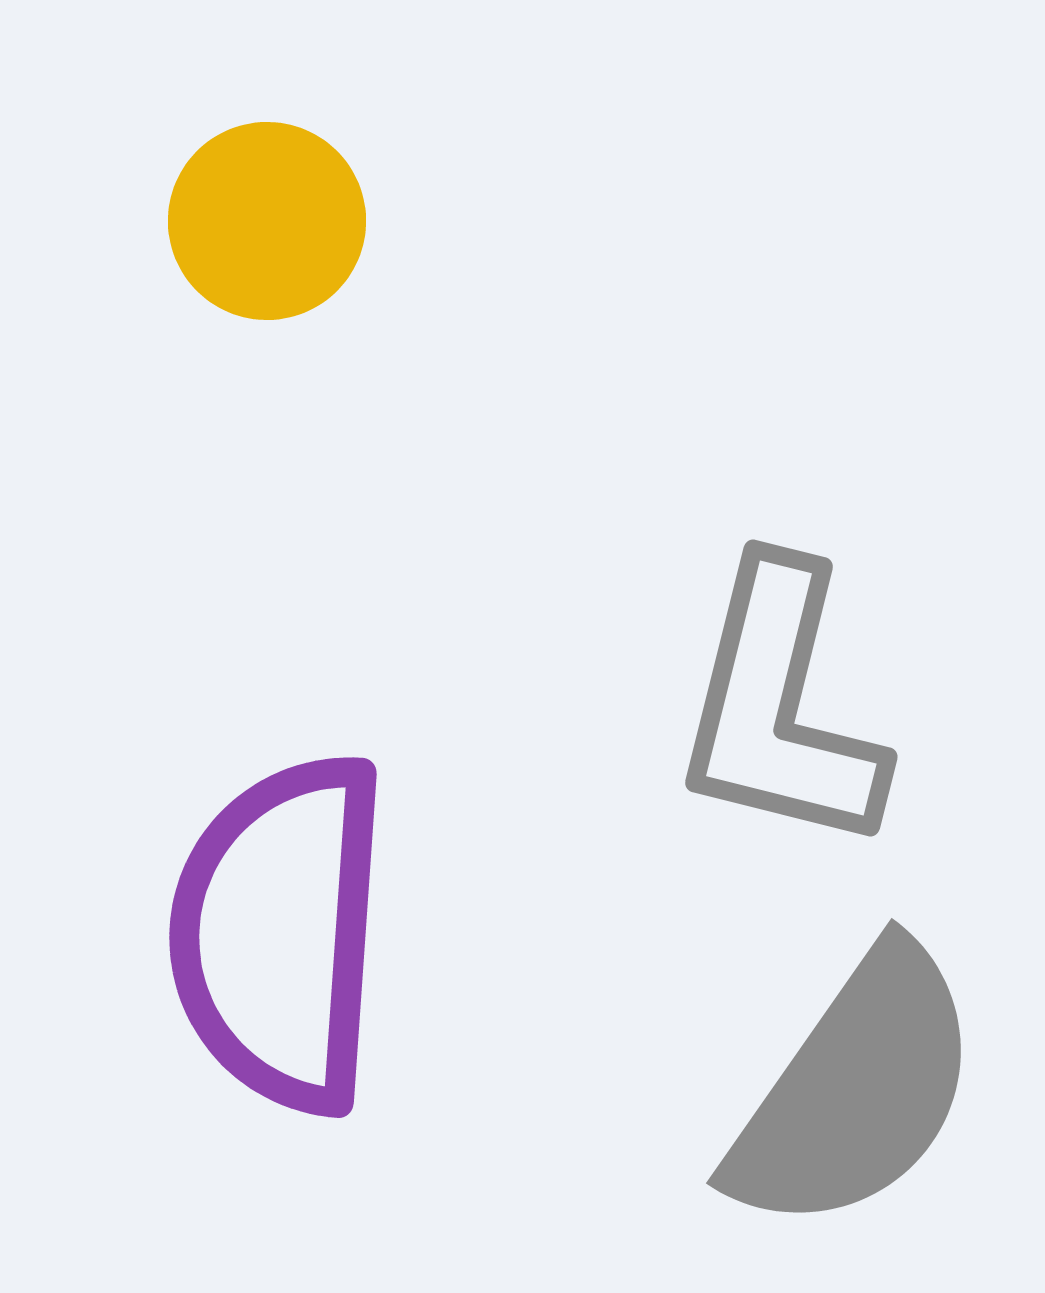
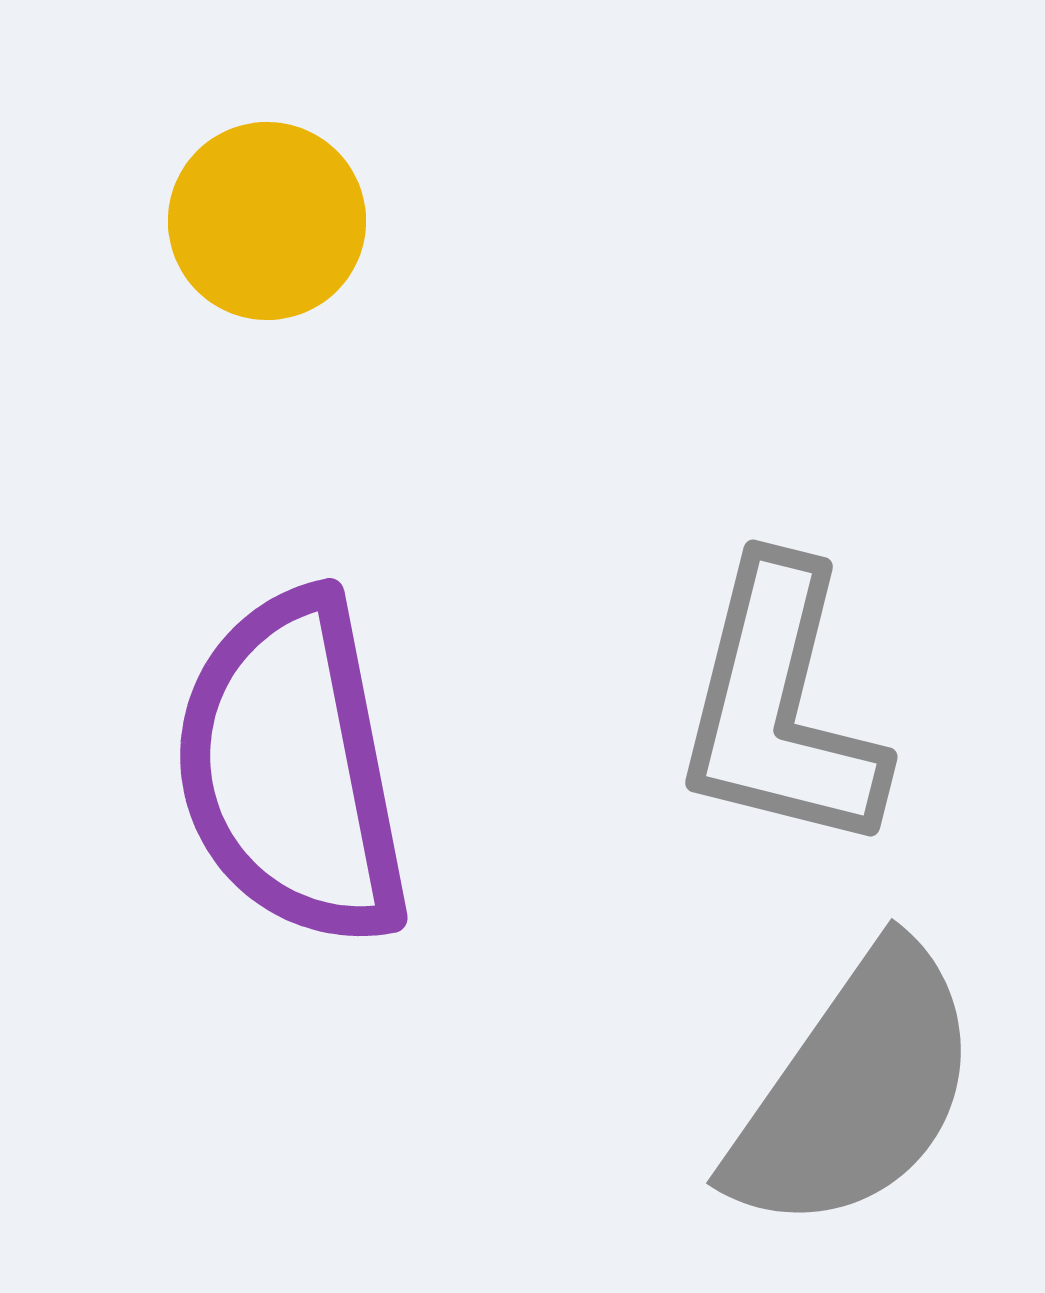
purple semicircle: moved 12 px right, 164 px up; rotated 15 degrees counterclockwise
